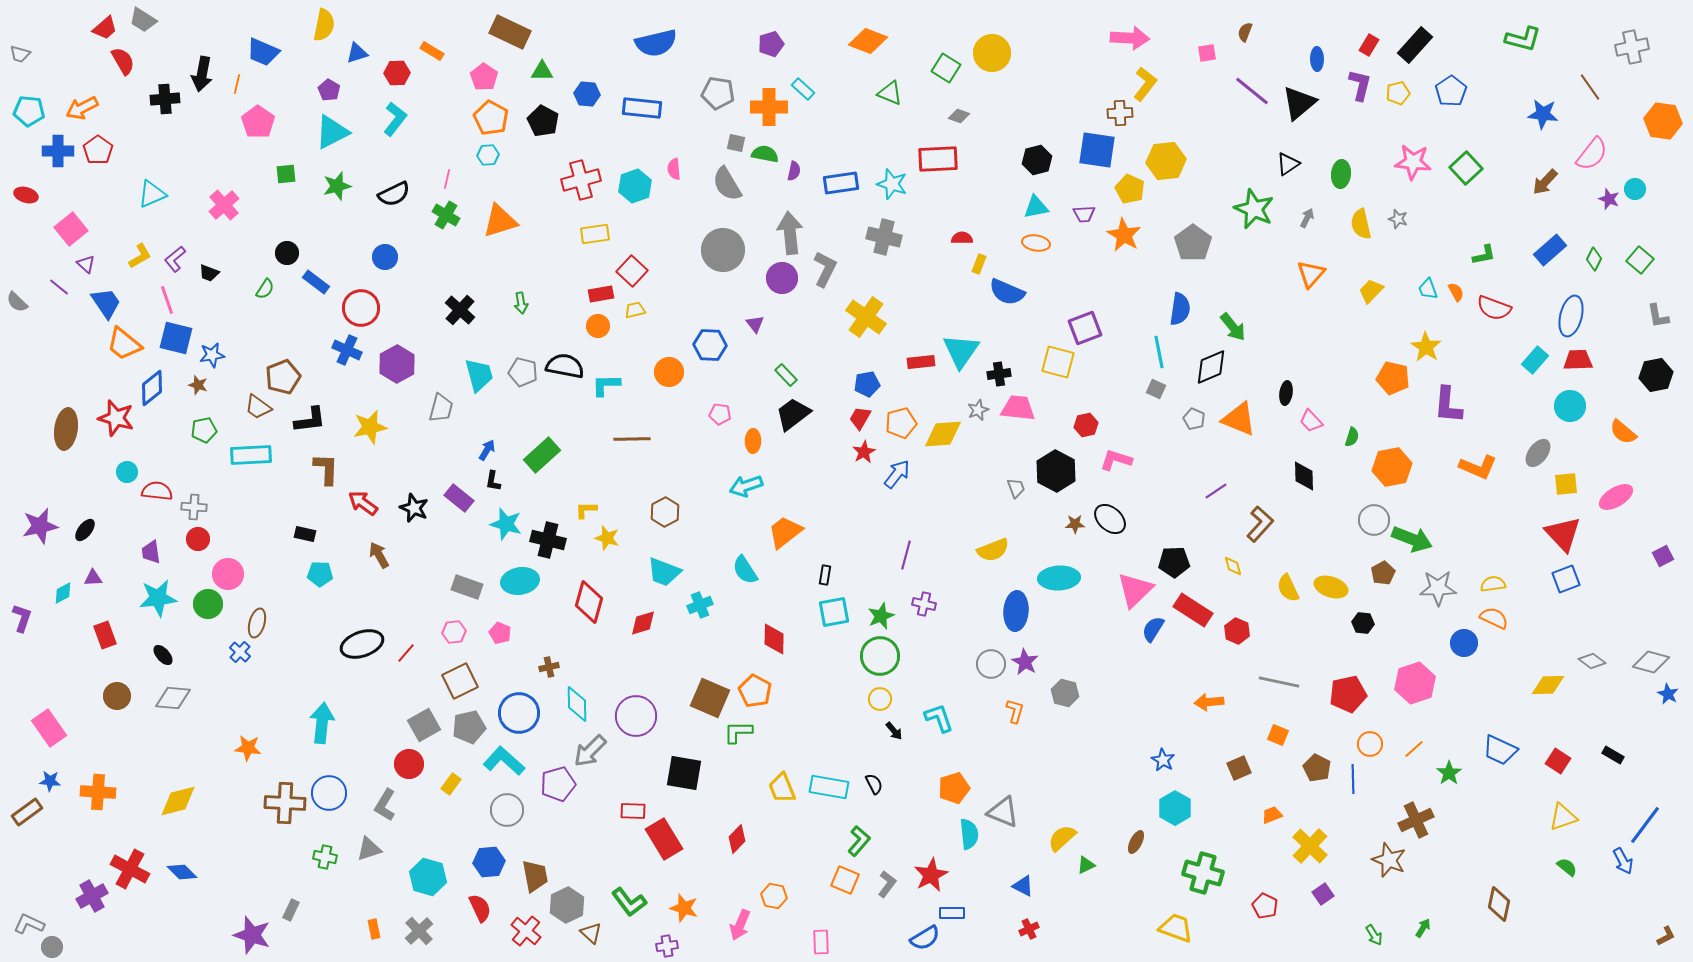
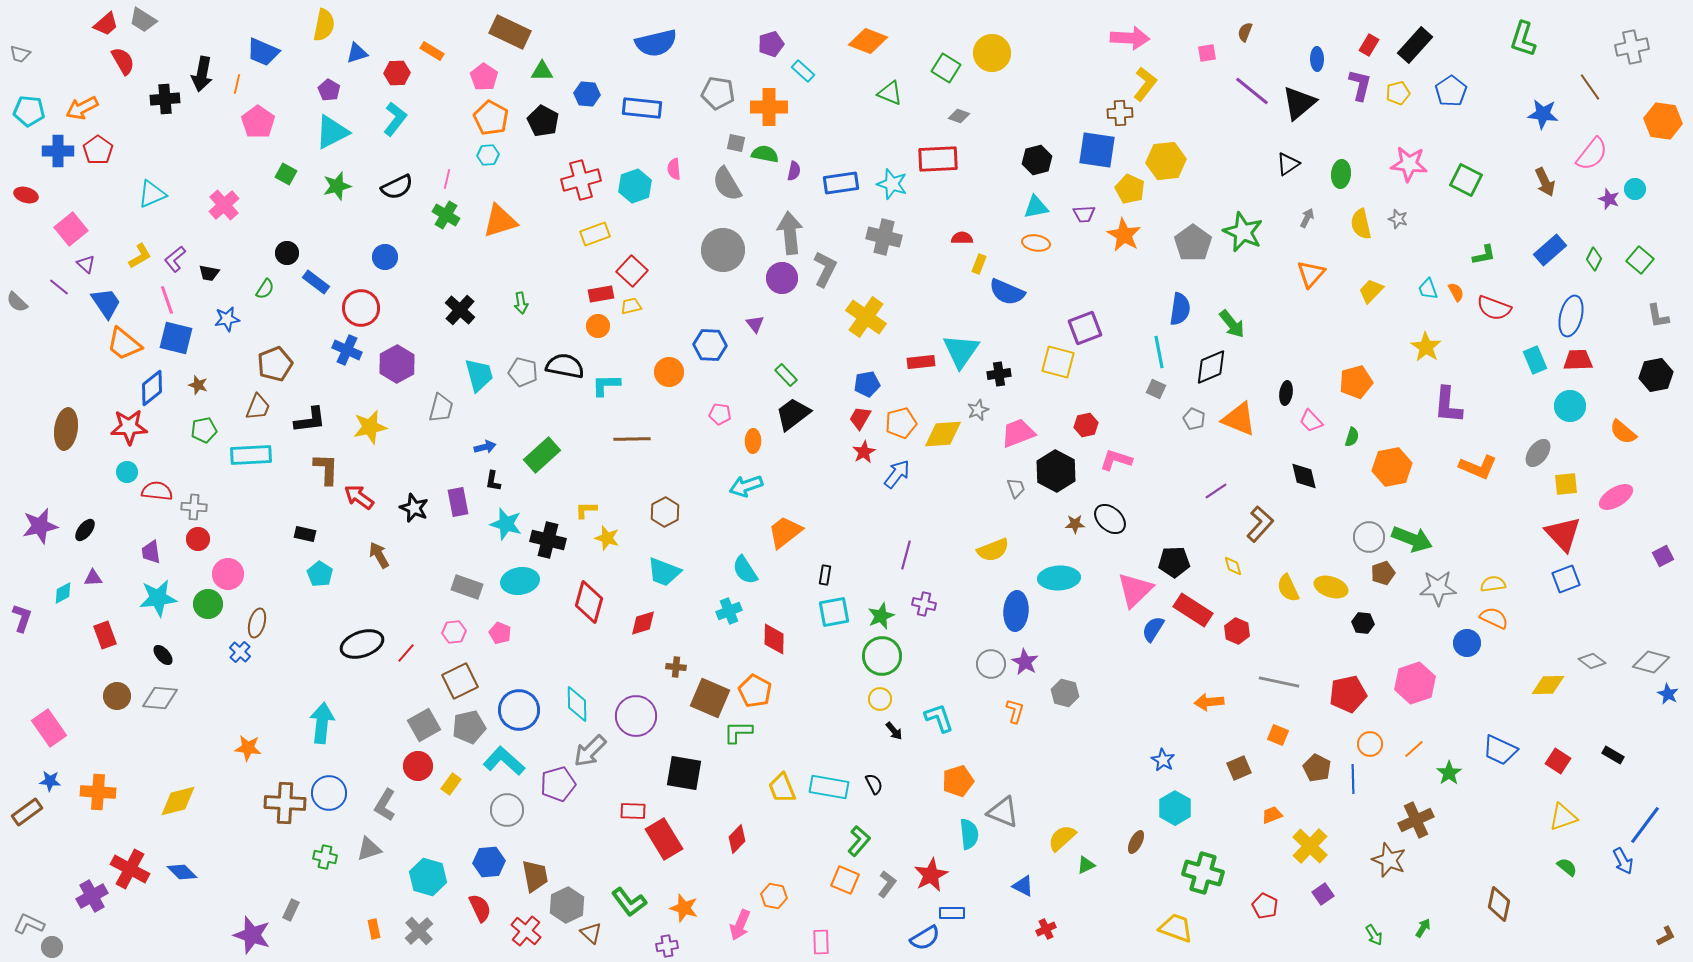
red trapezoid at (105, 28): moved 1 px right, 4 px up
green L-shape at (1523, 39): rotated 93 degrees clockwise
cyan rectangle at (803, 89): moved 18 px up
pink star at (1413, 162): moved 4 px left, 2 px down
green square at (1466, 168): moved 12 px down; rotated 20 degrees counterclockwise
green square at (286, 174): rotated 35 degrees clockwise
brown arrow at (1545, 182): rotated 68 degrees counterclockwise
black semicircle at (394, 194): moved 3 px right, 7 px up
green star at (1254, 209): moved 11 px left, 23 px down
yellow rectangle at (595, 234): rotated 12 degrees counterclockwise
black trapezoid at (209, 273): rotated 10 degrees counterclockwise
yellow trapezoid at (635, 310): moved 4 px left, 4 px up
green arrow at (1233, 327): moved 1 px left, 3 px up
blue star at (212, 355): moved 15 px right, 36 px up
cyan rectangle at (1535, 360): rotated 64 degrees counterclockwise
brown pentagon at (283, 377): moved 8 px left, 13 px up
orange pentagon at (1393, 378): moved 37 px left, 4 px down; rotated 28 degrees counterclockwise
brown trapezoid at (258, 407): rotated 104 degrees counterclockwise
pink trapezoid at (1018, 408): moved 25 px down; rotated 27 degrees counterclockwise
red star at (116, 418): moved 13 px right, 9 px down; rotated 18 degrees counterclockwise
blue arrow at (487, 450): moved 2 px left, 3 px up; rotated 45 degrees clockwise
black diamond at (1304, 476): rotated 12 degrees counterclockwise
purple rectangle at (459, 498): moved 1 px left, 4 px down; rotated 40 degrees clockwise
red arrow at (363, 503): moved 4 px left, 6 px up
gray circle at (1374, 520): moved 5 px left, 17 px down
brown pentagon at (1383, 573): rotated 10 degrees clockwise
cyan pentagon at (320, 574): rotated 30 degrees clockwise
cyan cross at (700, 605): moved 29 px right, 6 px down
blue circle at (1464, 643): moved 3 px right
green circle at (880, 656): moved 2 px right
brown cross at (549, 667): moved 127 px right; rotated 18 degrees clockwise
gray diamond at (173, 698): moved 13 px left
blue circle at (519, 713): moved 3 px up
red circle at (409, 764): moved 9 px right, 2 px down
orange pentagon at (954, 788): moved 4 px right, 7 px up
red cross at (1029, 929): moved 17 px right
